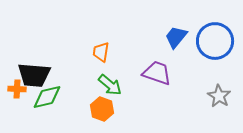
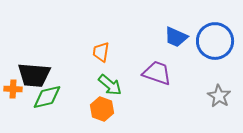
blue trapezoid: rotated 105 degrees counterclockwise
orange cross: moved 4 px left
